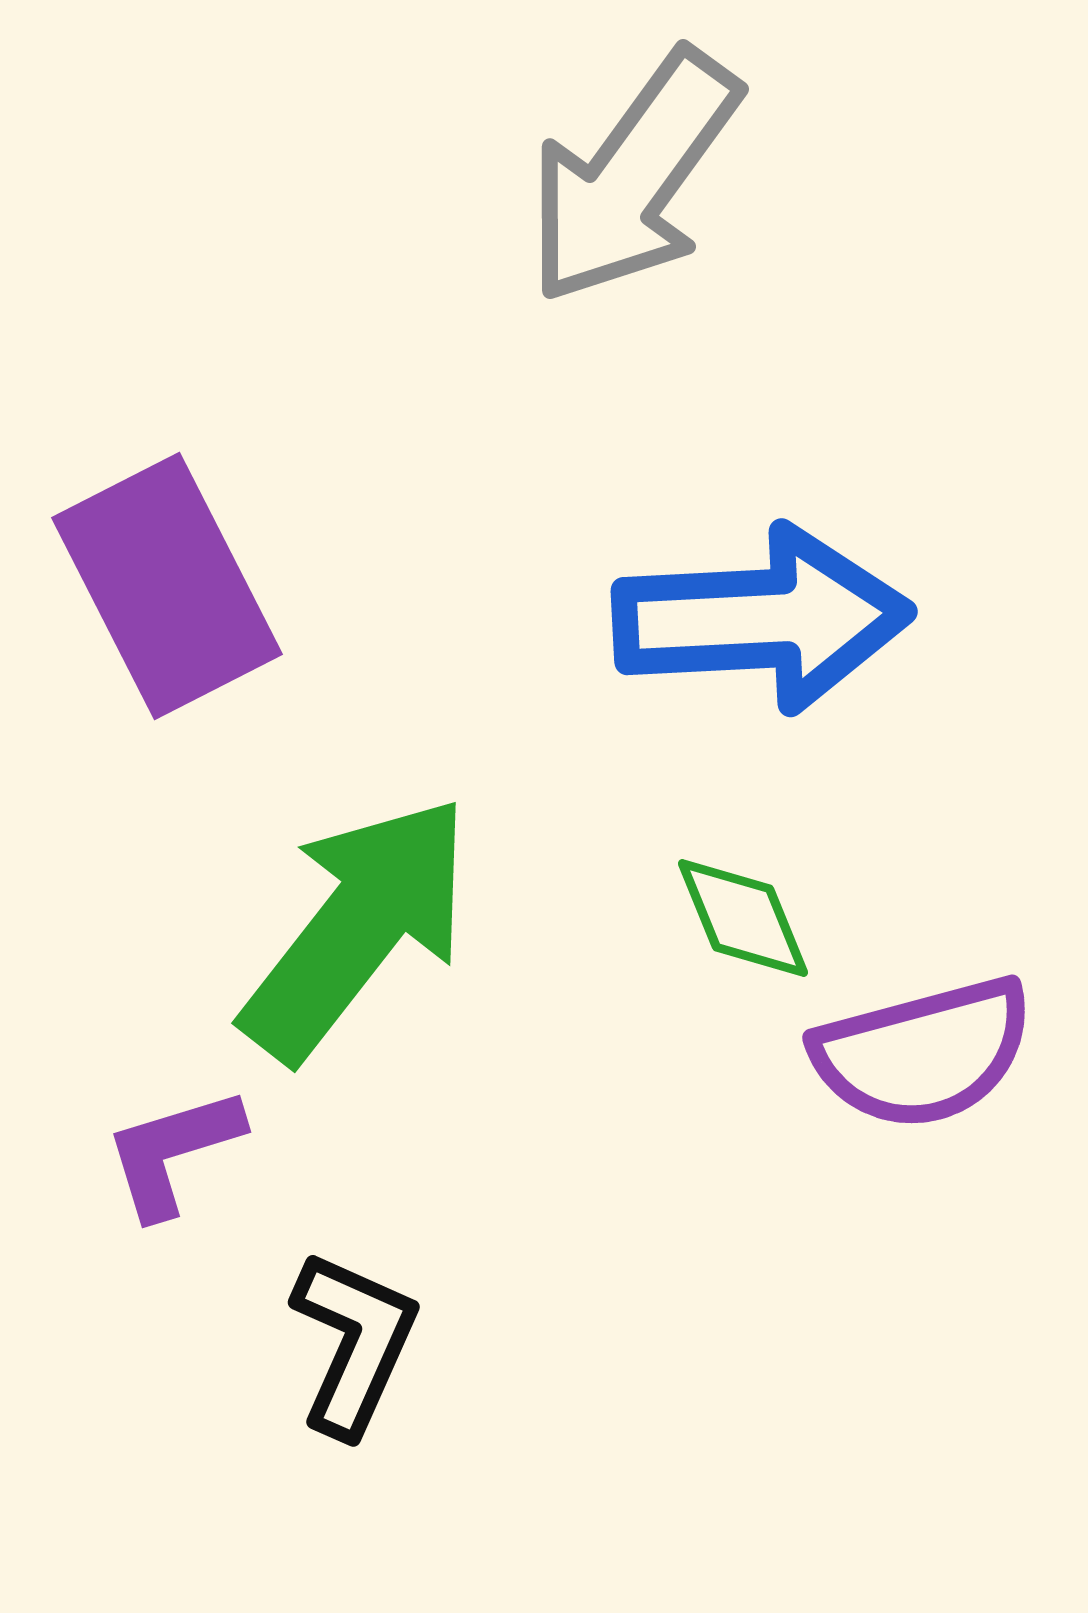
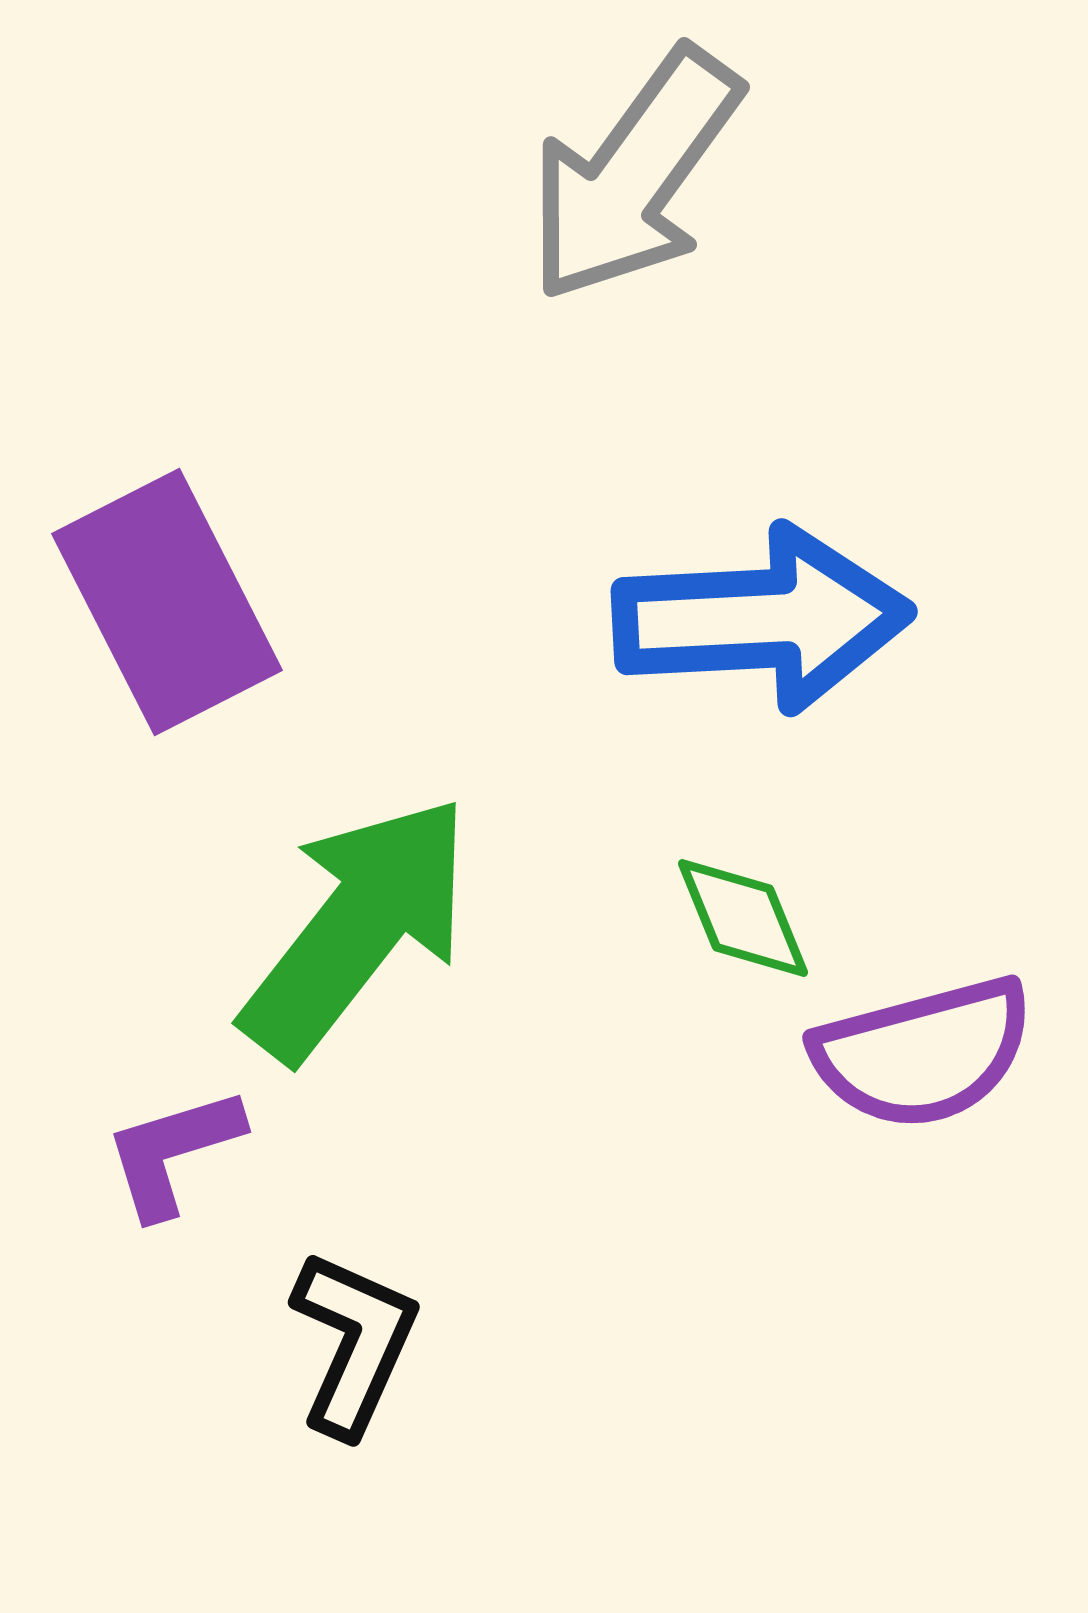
gray arrow: moved 1 px right, 2 px up
purple rectangle: moved 16 px down
